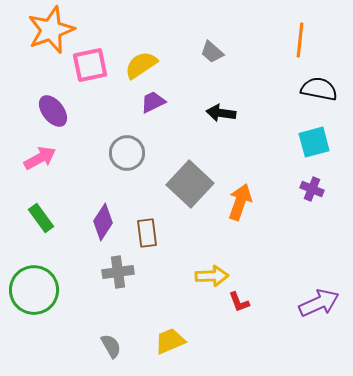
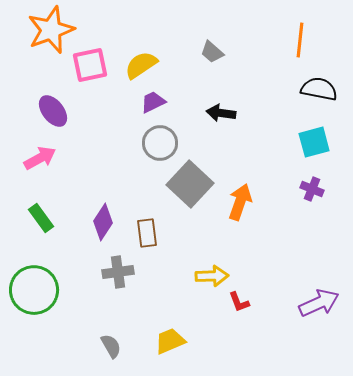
gray circle: moved 33 px right, 10 px up
